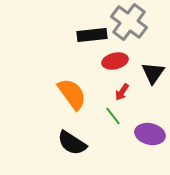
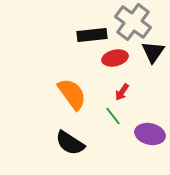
gray cross: moved 4 px right
red ellipse: moved 3 px up
black triangle: moved 21 px up
black semicircle: moved 2 px left
